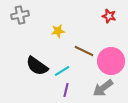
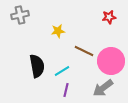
red star: moved 1 px down; rotated 24 degrees counterclockwise
black semicircle: rotated 135 degrees counterclockwise
